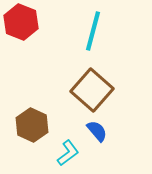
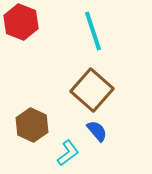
cyan line: rotated 33 degrees counterclockwise
